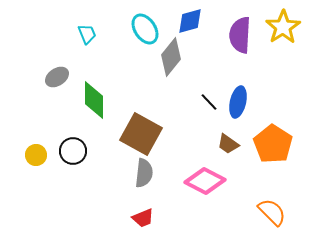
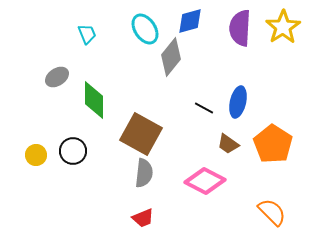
purple semicircle: moved 7 px up
black line: moved 5 px left, 6 px down; rotated 18 degrees counterclockwise
